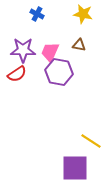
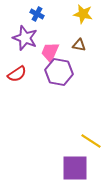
purple star: moved 2 px right, 12 px up; rotated 20 degrees clockwise
